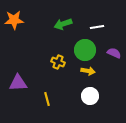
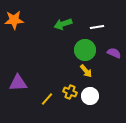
yellow cross: moved 12 px right, 30 px down
yellow arrow: moved 2 px left; rotated 40 degrees clockwise
yellow line: rotated 56 degrees clockwise
